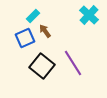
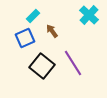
brown arrow: moved 7 px right
